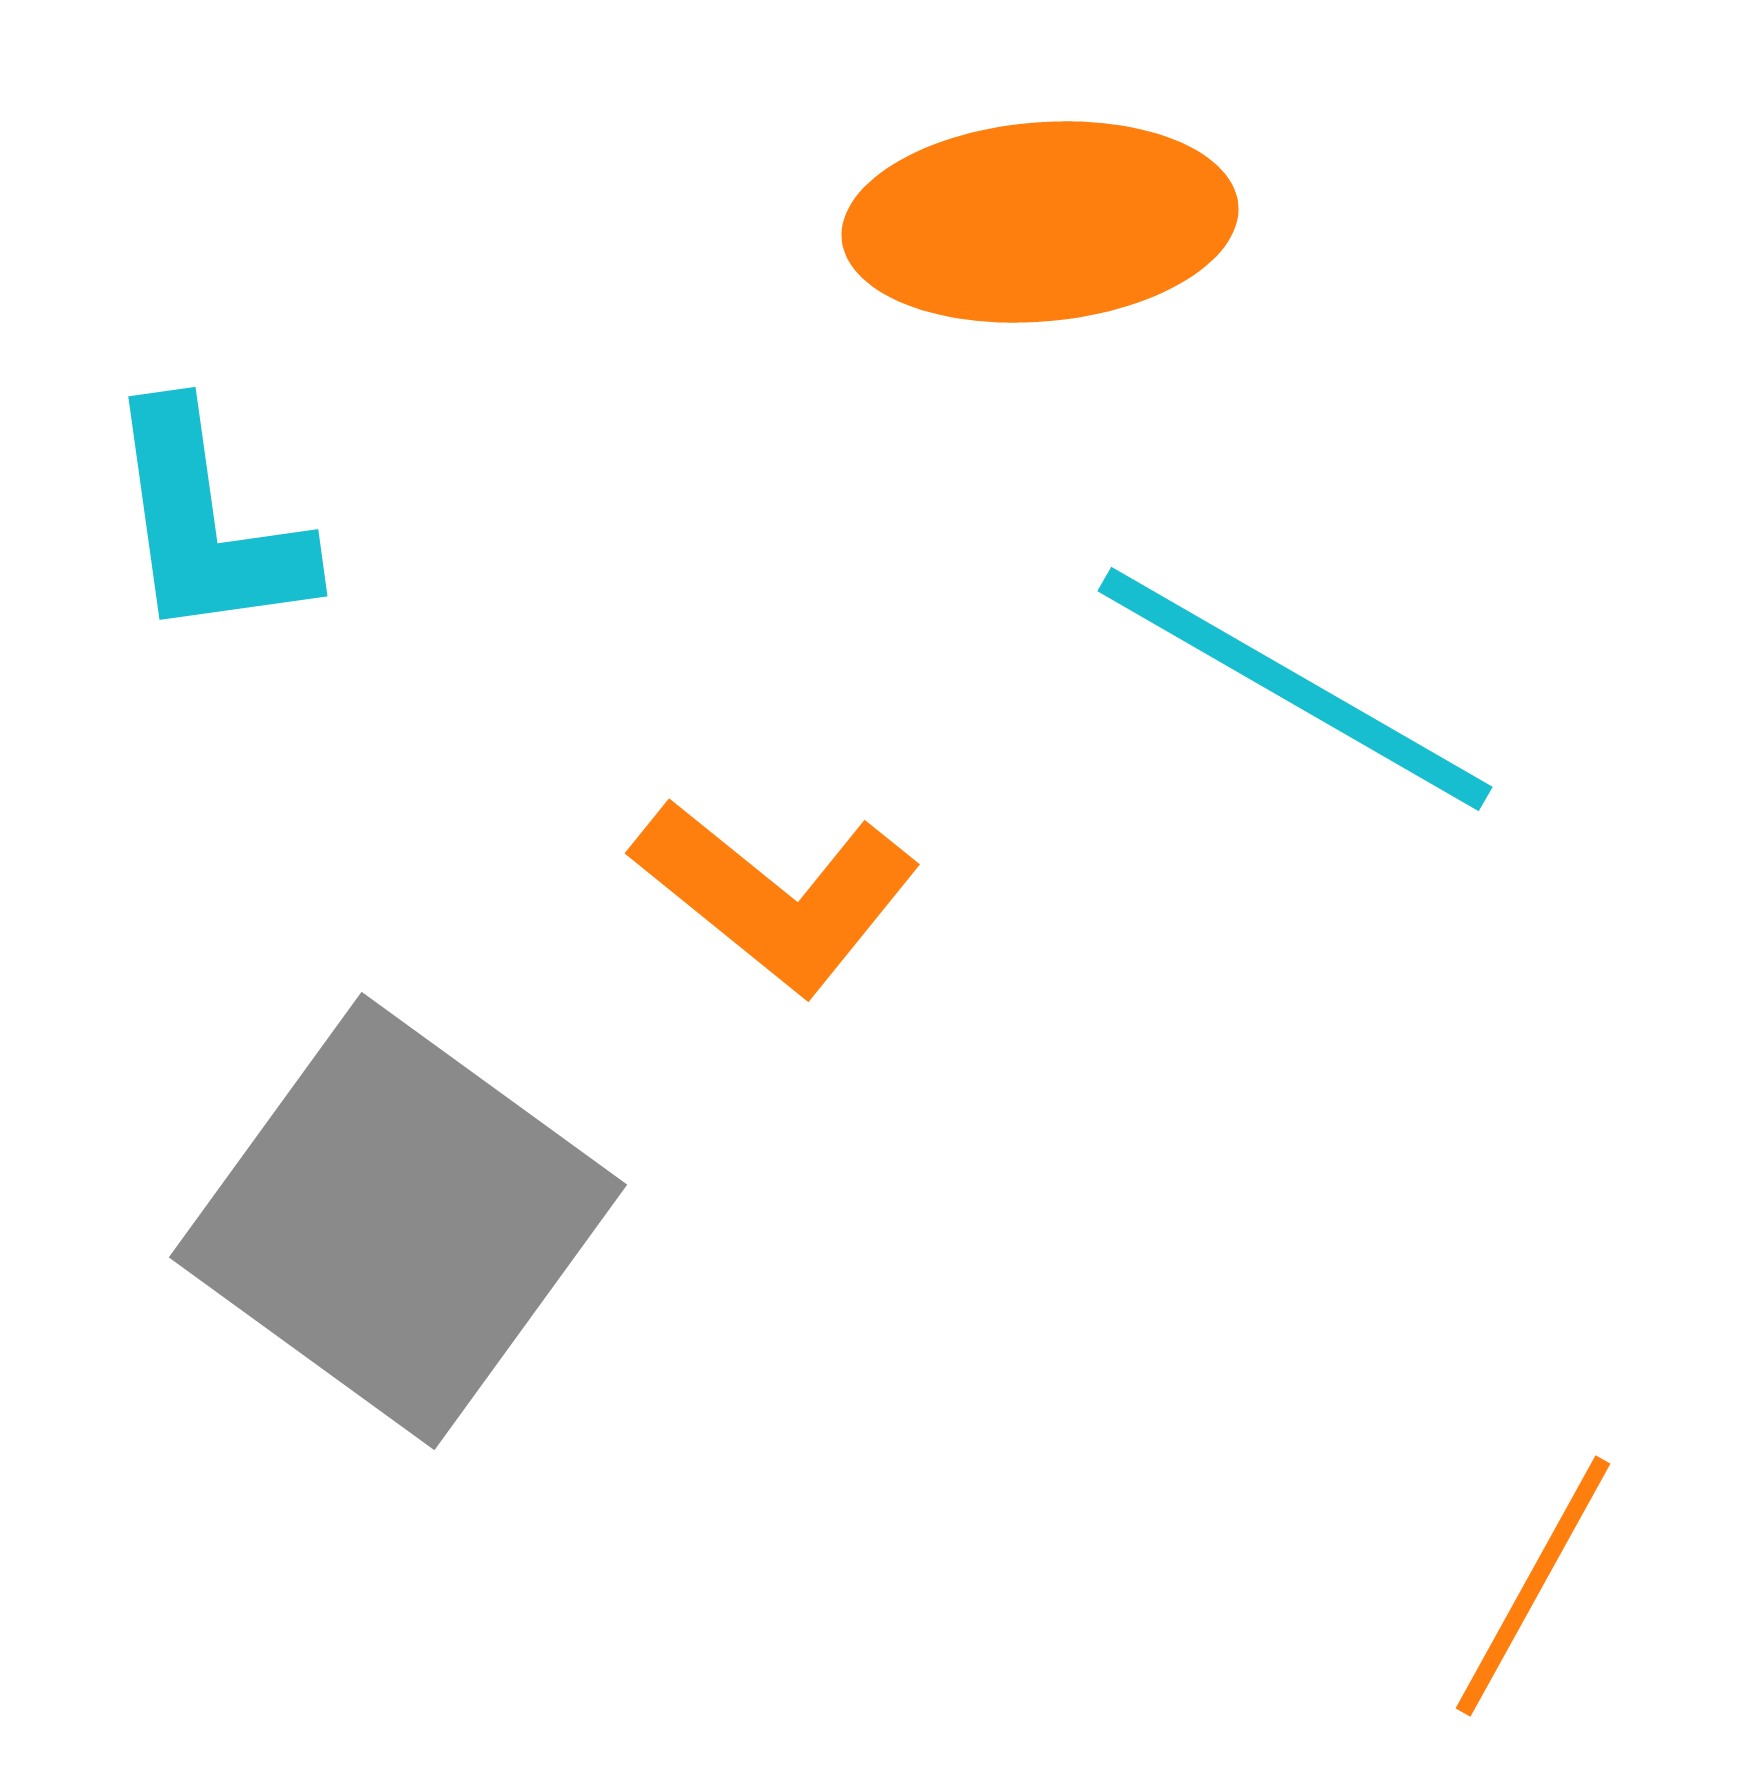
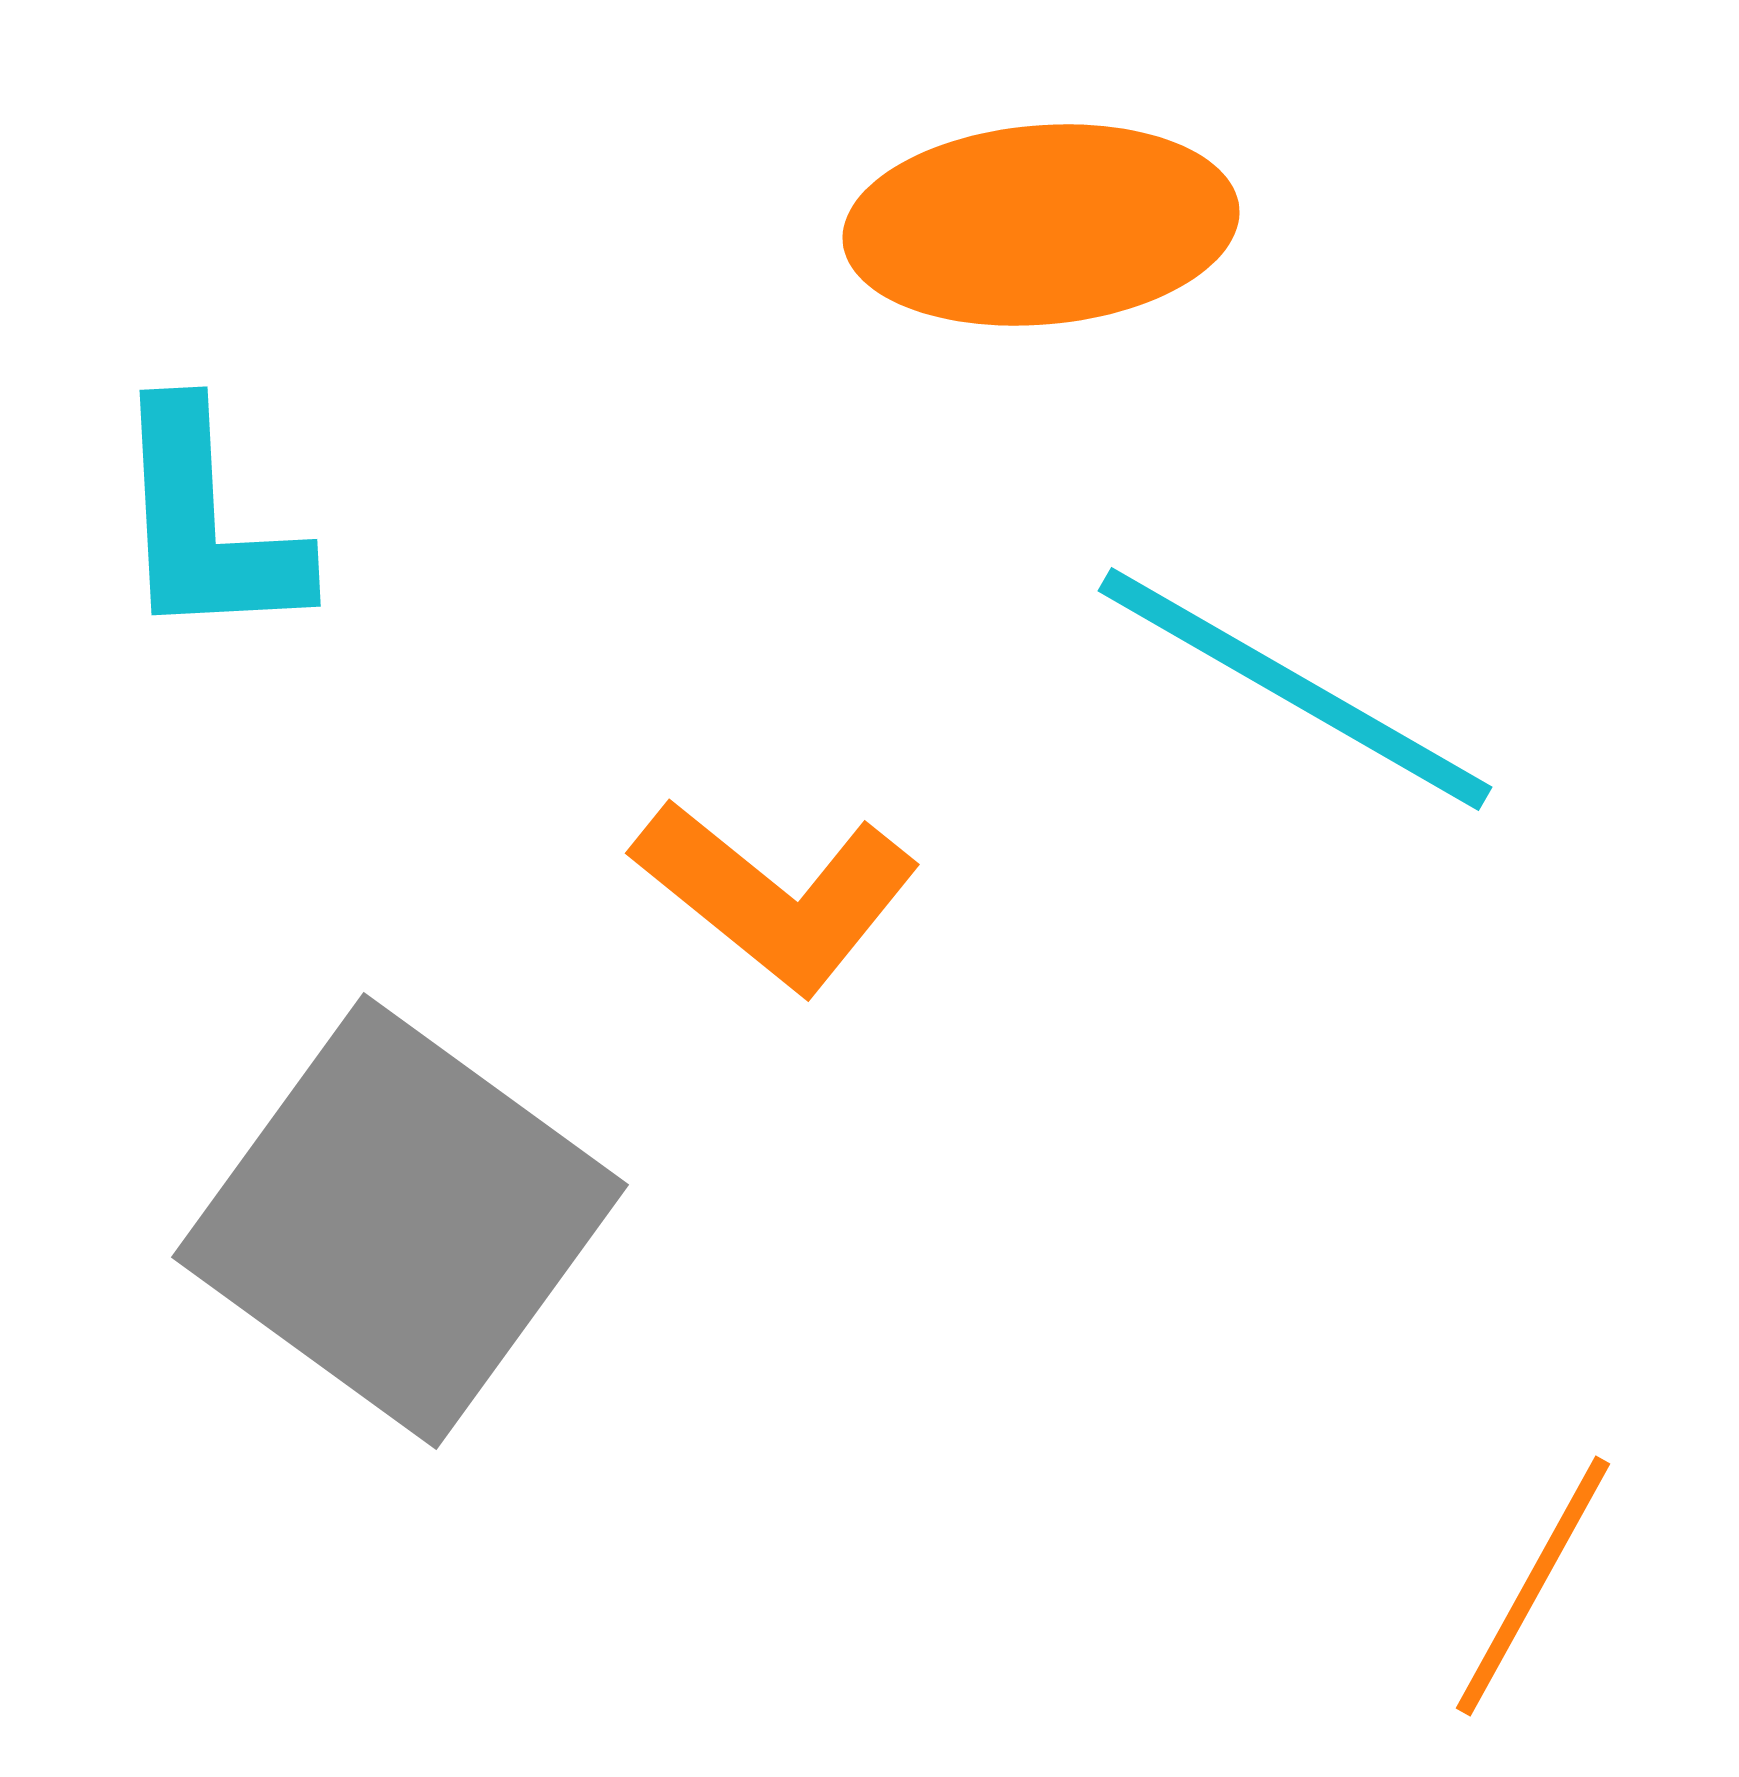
orange ellipse: moved 1 px right, 3 px down
cyan L-shape: rotated 5 degrees clockwise
gray square: moved 2 px right
